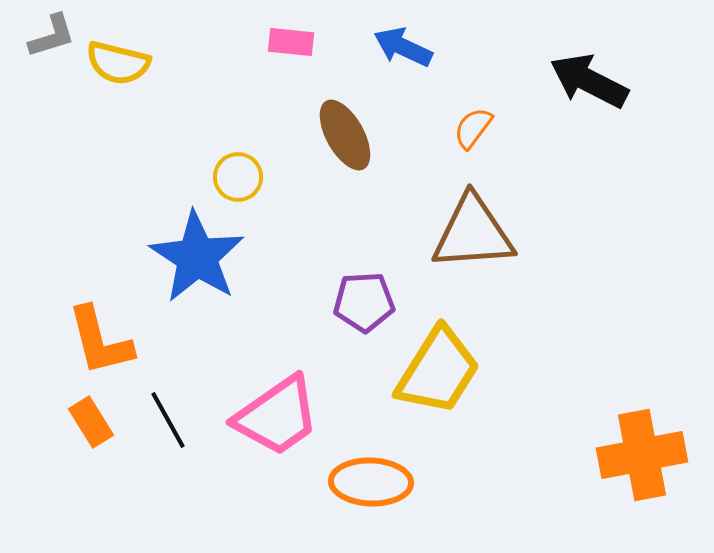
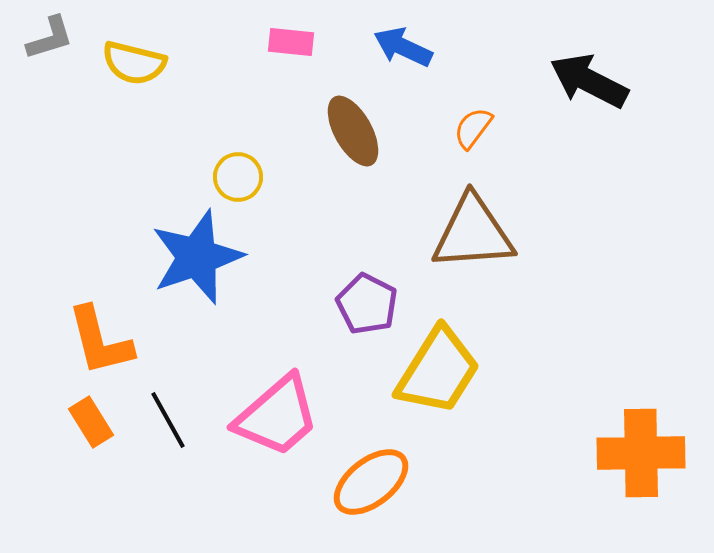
gray L-shape: moved 2 px left, 2 px down
yellow semicircle: moved 16 px right
brown ellipse: moved 8 px right, 4 px up
blue star: rotated 20 degrees clockwise
purple pentagon: moved 3 px right, 2 px down; rotated 30 degrees clockwise
pink trapezoid: rotated 6 degrees counterclockwise
orange cross: moved 1 px left, 2 px up; rotated 10 degrees clockwise
orange ellipse: rotated 40 degrees counterclockwise
